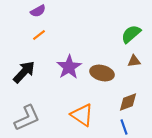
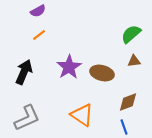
black arrow: rotated 20 degrees counterclockwise
